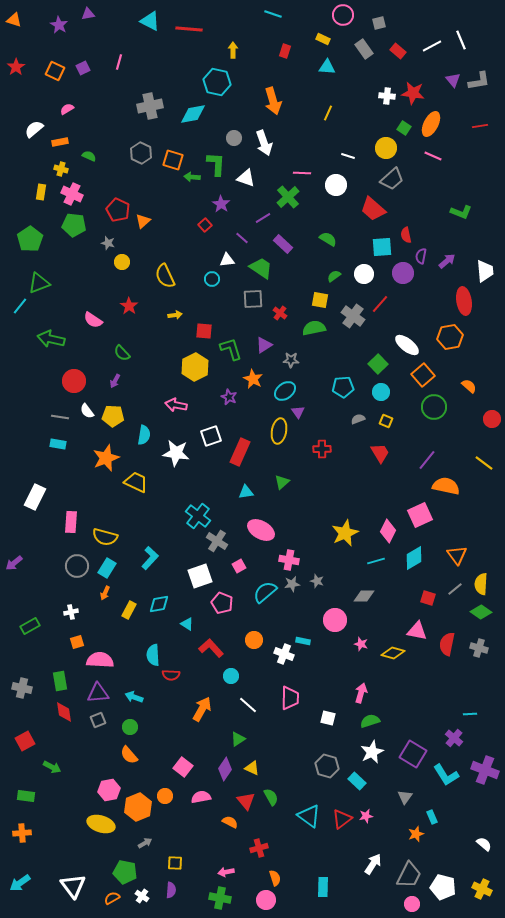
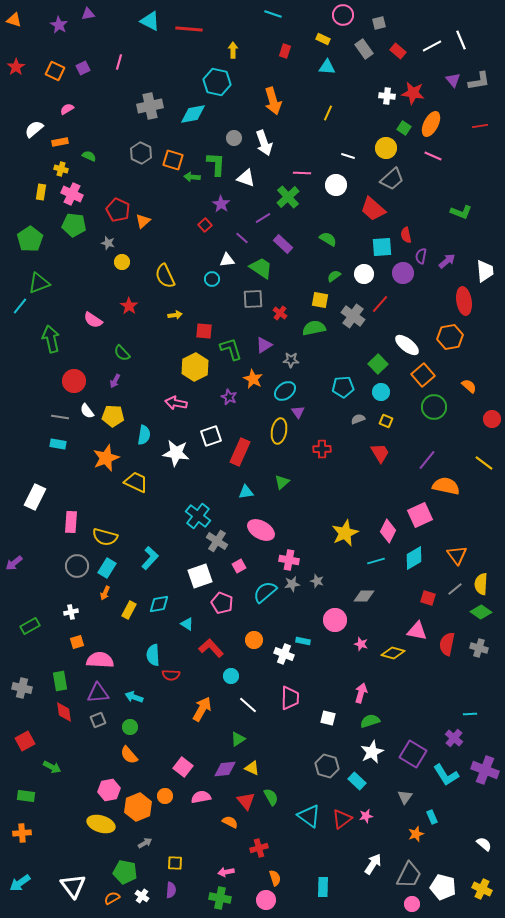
green arrow at (51, 339): rotated 64 degrees clockwise
pink arrow at (176, 405): moved 2 px up
purple diamond at (225, 769): rotated 50 degrees clockwise
